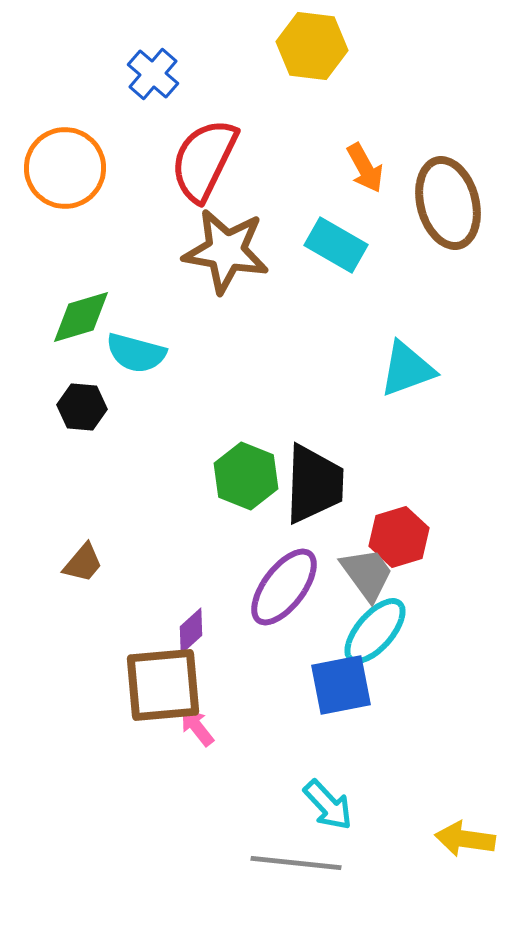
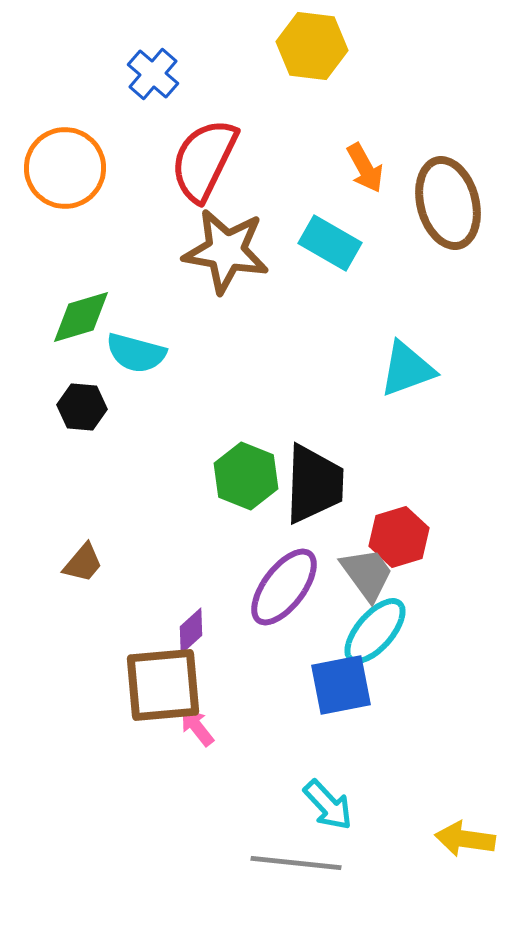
cyan rectangle: moved 6 px left, 2 px up
